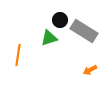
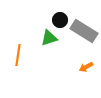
orange arrow: moved 4 px left, 3 px up
